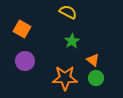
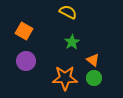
orange square: moved 2 px right, 2 px down
green star: moved 1 px down
purple circle: moved 1 px right
green circle: moved 2 px left
